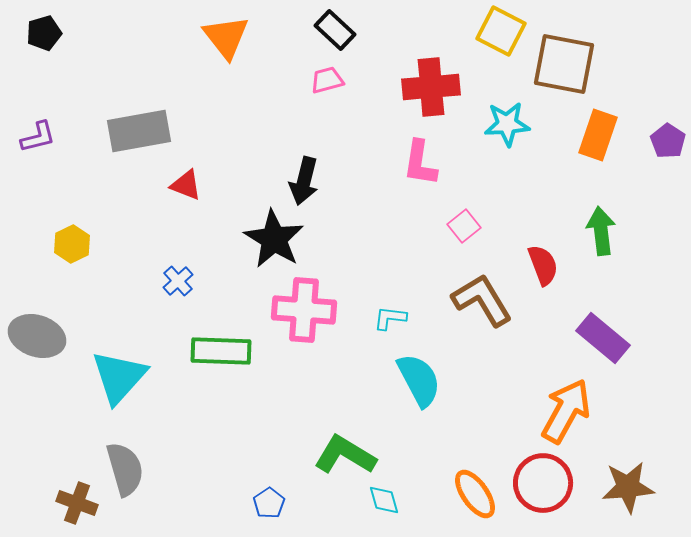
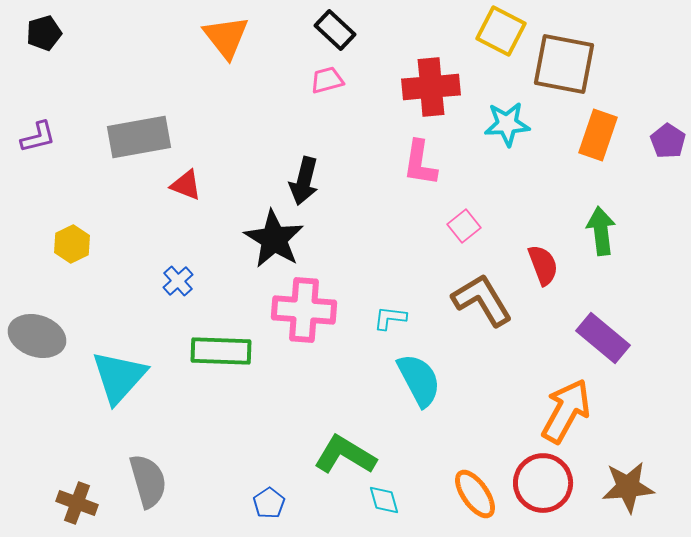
gray rectangle: moved 6 px down
gray semicircle: moved 23 px right, 12 px down
